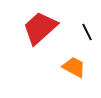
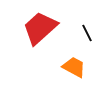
black line: moved 1 px down
